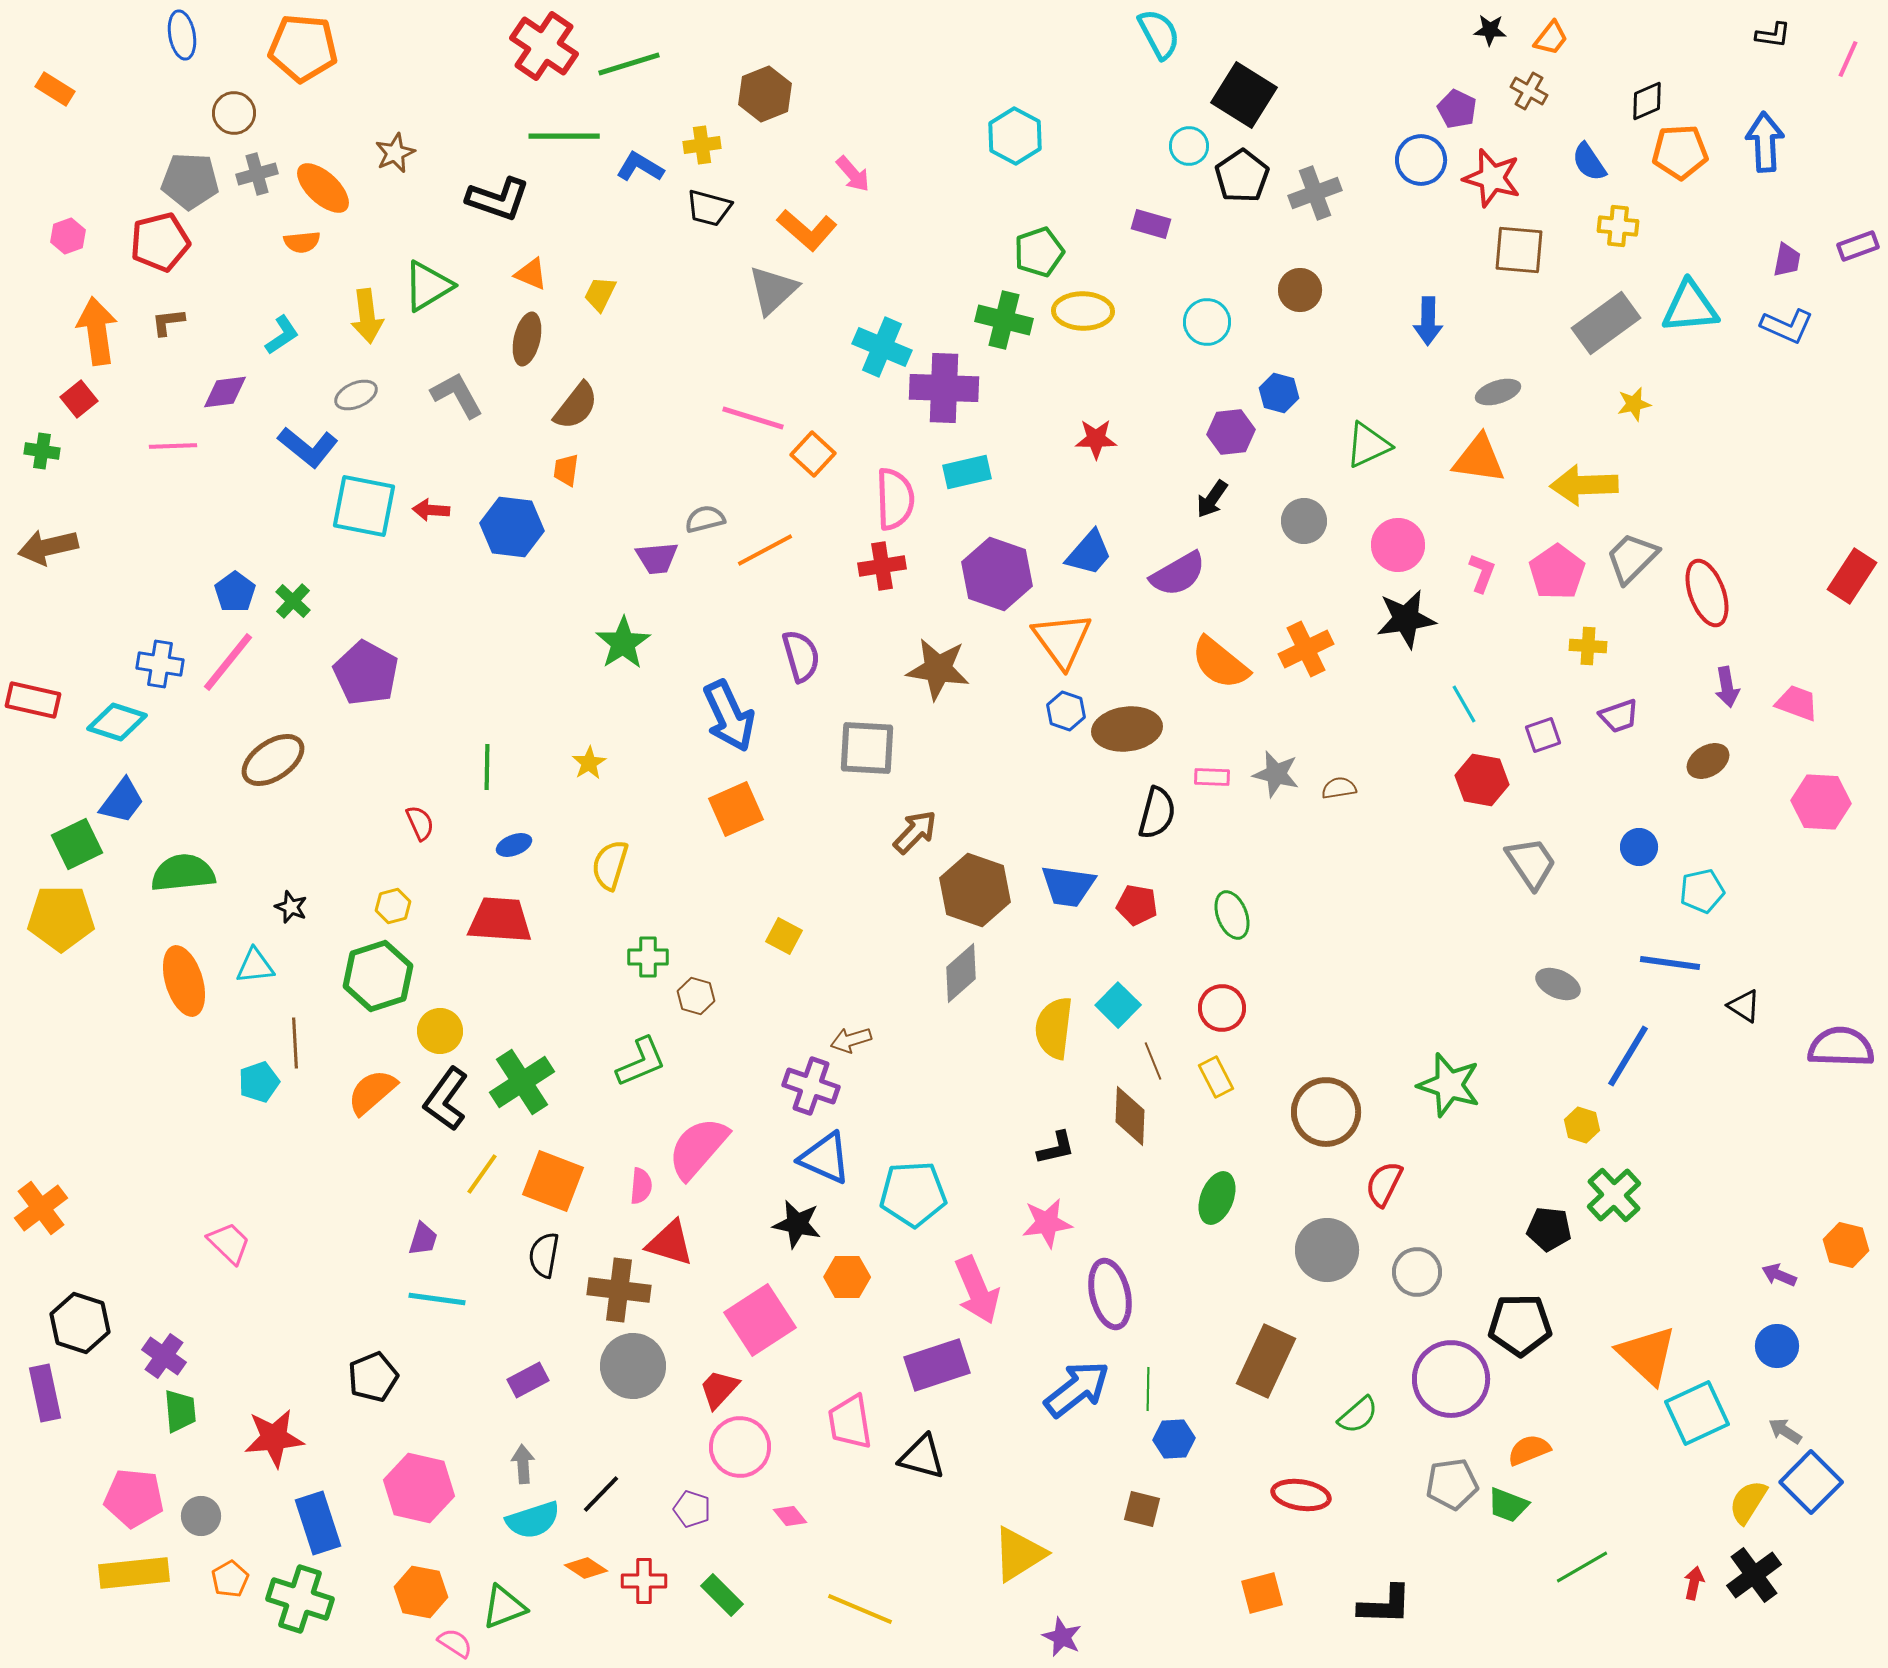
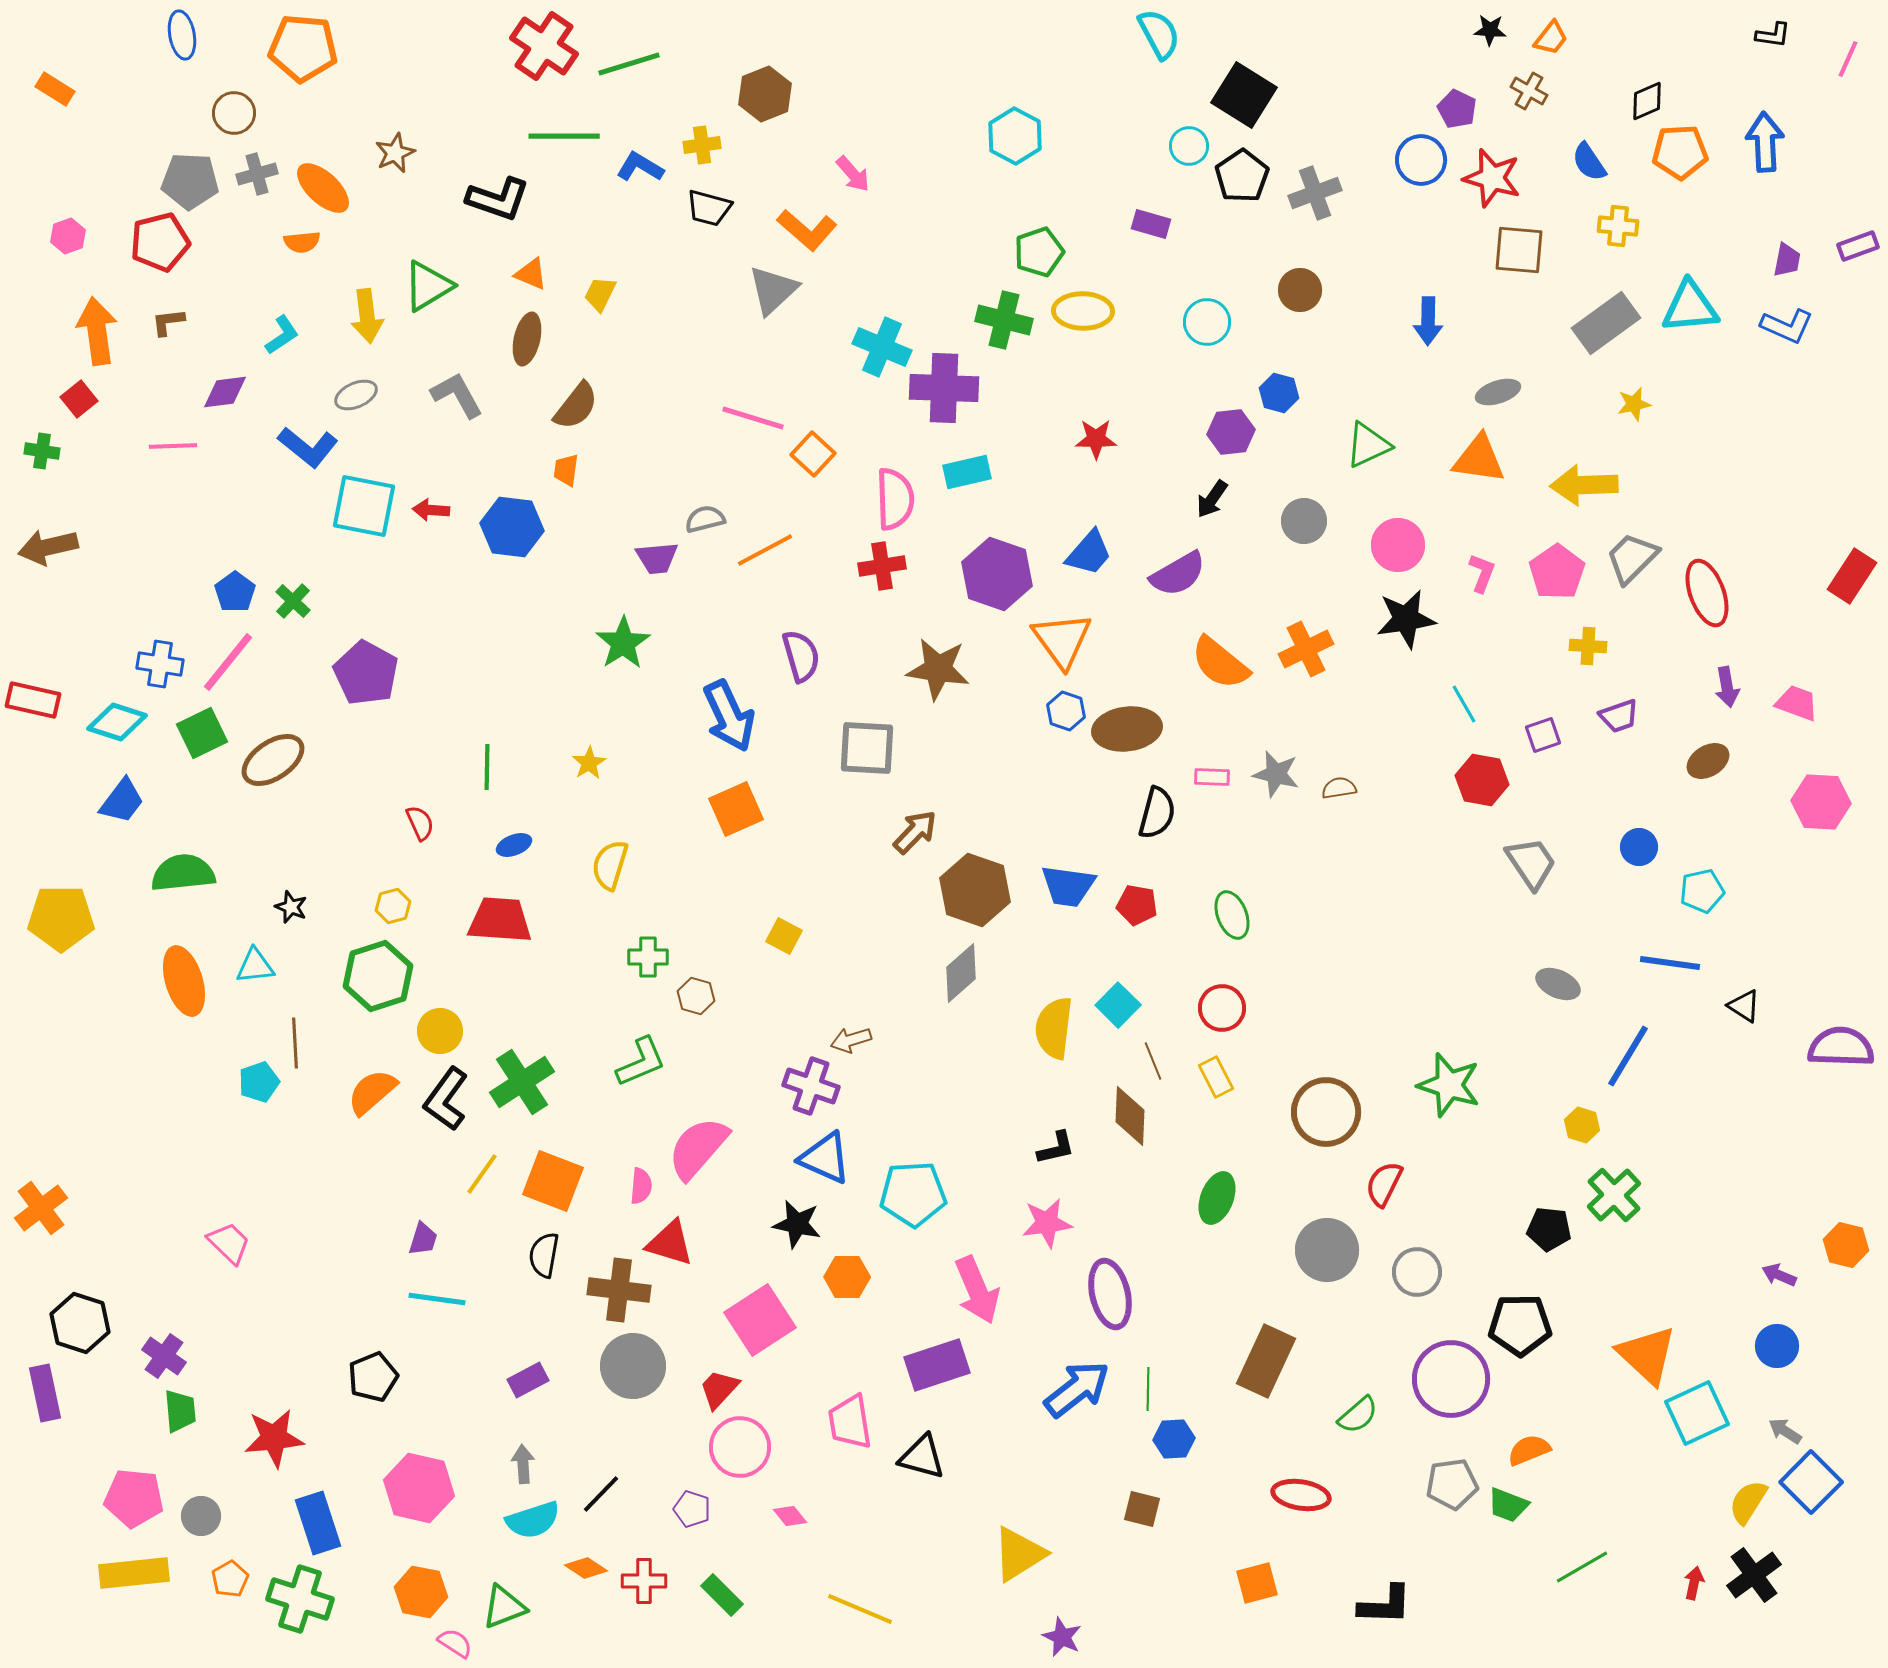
green square at (77, 844): moved 125 px right, 111 px up
orange square at (1262, 1593): moved 5 px left, 10 px up
